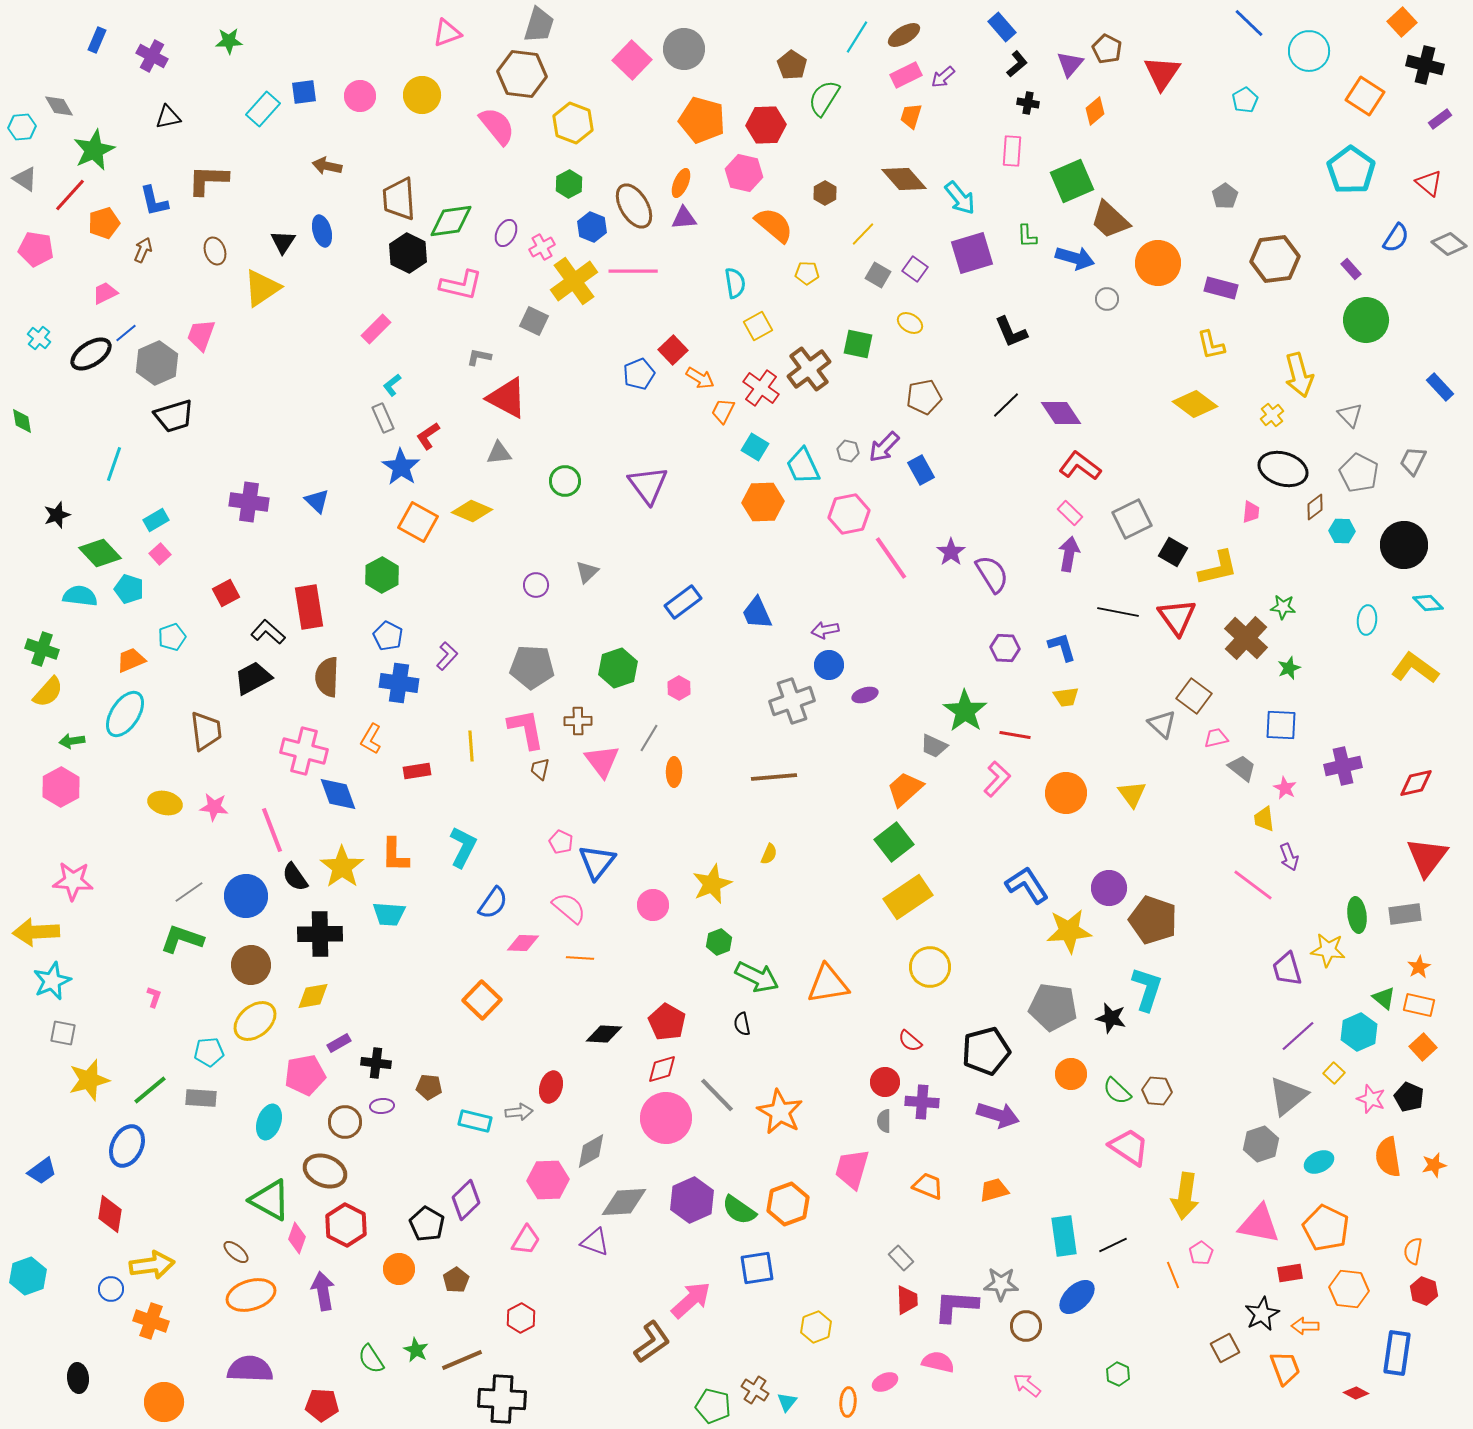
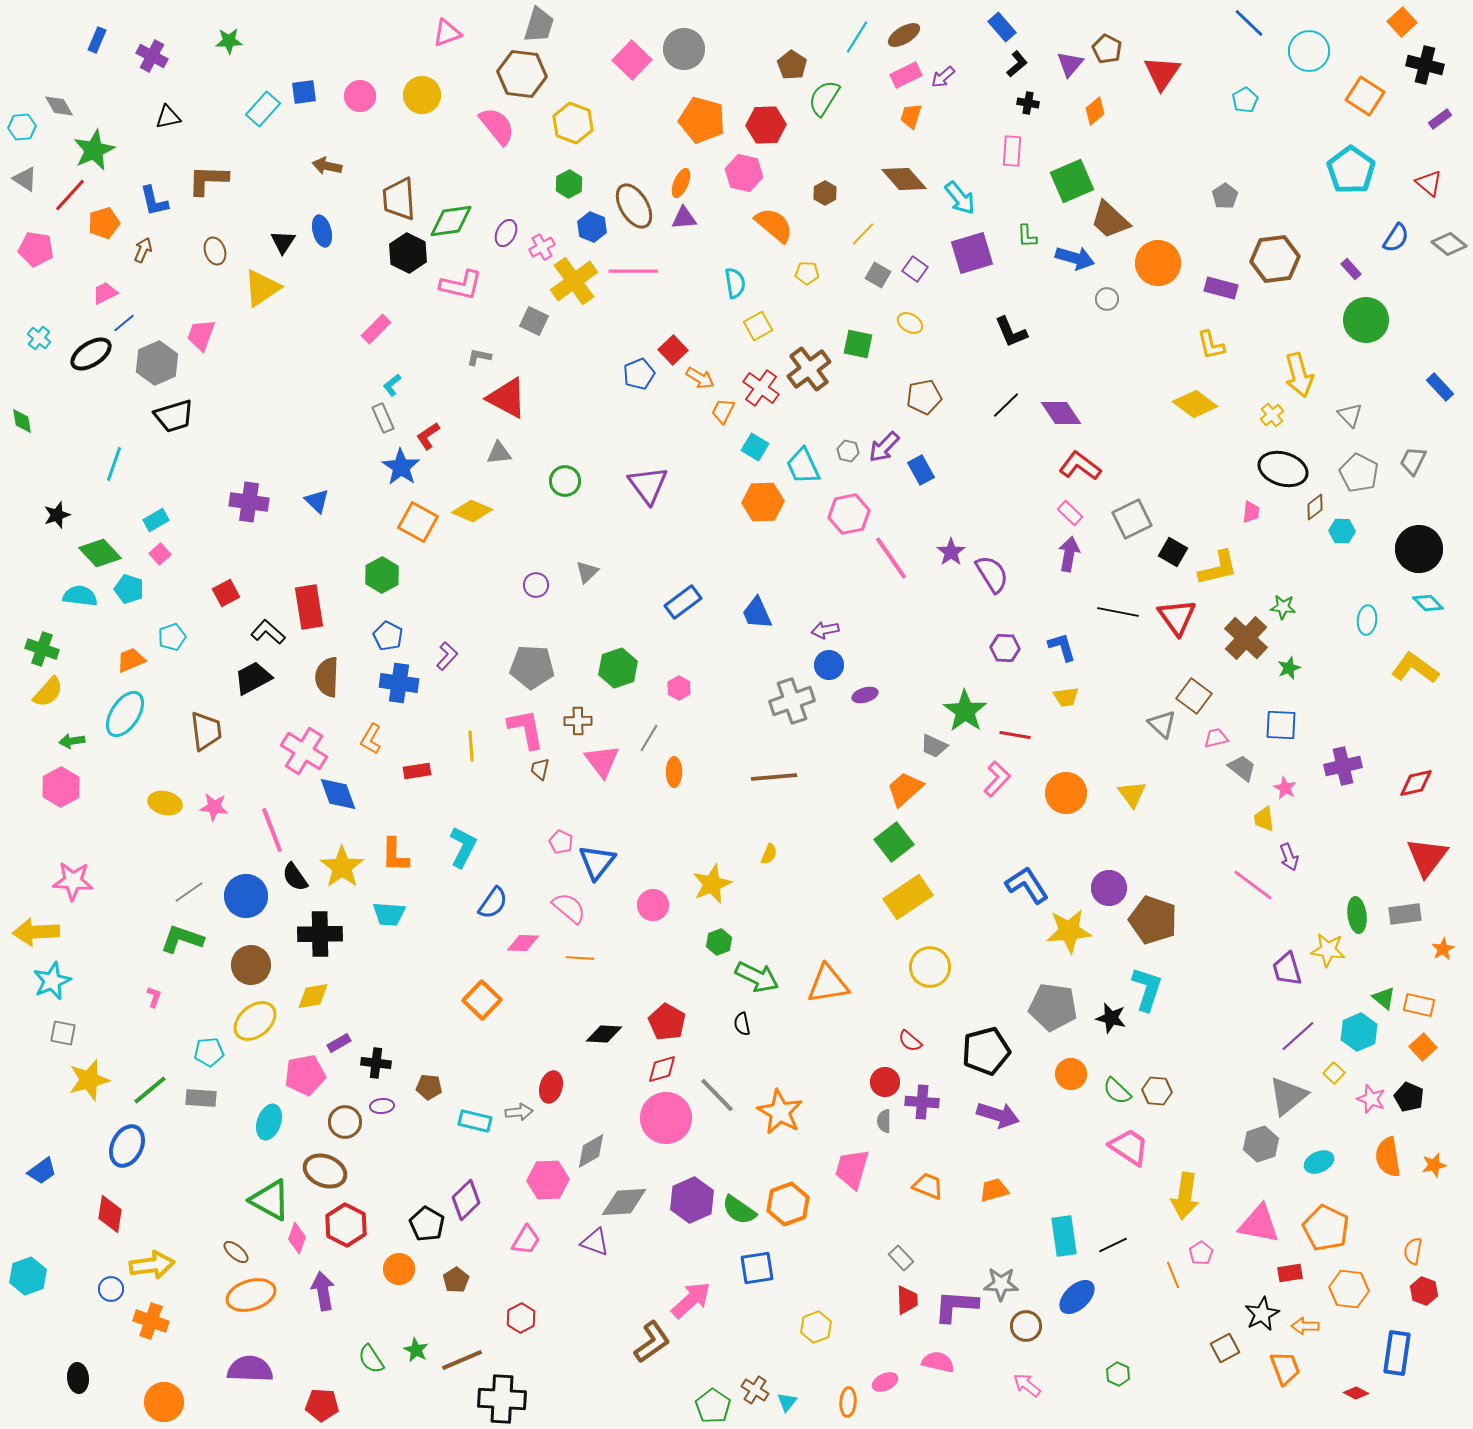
blue line at (126, 333): moved 2 px left, 10 px up
black circle at (1404, 545): moved 15 px right, 4 px down
pink cross at (304, 751): rotated 18 degrees clockwise
orange star at (1419, 967): moved 24 px right, 18 px up
green pentagon at (713, 1406): rotated 20 degrees clockwise
